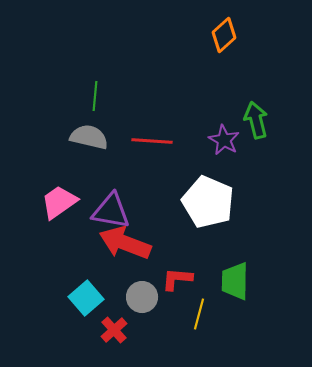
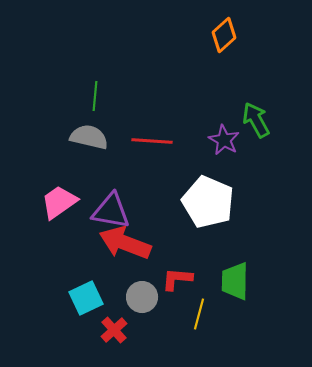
green arrow: rotated 15 degrees counterclockwise
cyan square: rotated 16 degrees clockwise
